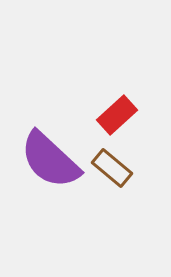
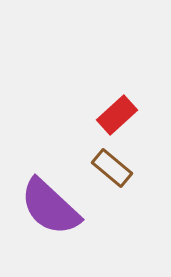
purple semicircle: moved 47 px down
